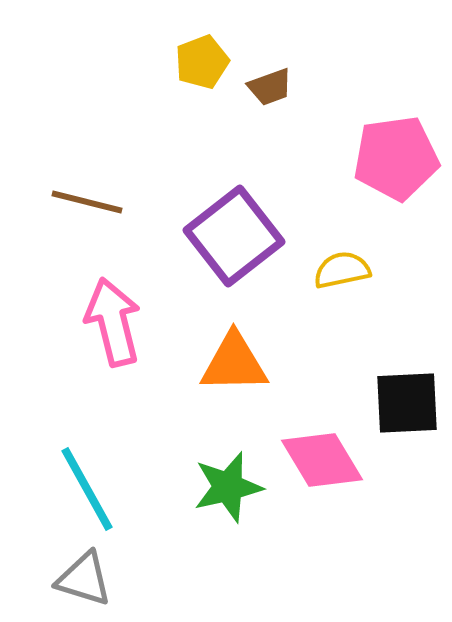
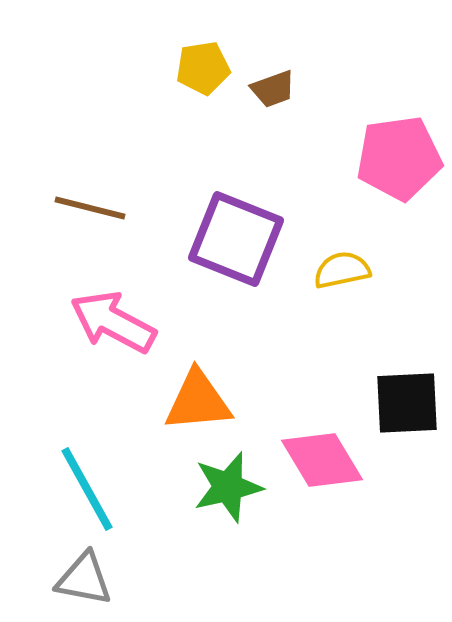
yellow pentagon: moved 1 px right, 6 px down; rotated 12 degrees clockwise
brown trapezoid: moved 3 px right, 2 px down
pink pentagon: moved 3 px right
brown line: moved 3 px right, 6 px down
purple square: moved 2 px right, 3 px down; rotated 30 degrees counterclockwise
pink arrow: rotated 48 degrees counterclockwise
orange triangle: moved 36 px left, 38 px down; rotated 4 degrees counterclockwise
gray triangle: rotated 6 degrees counterclockwise
